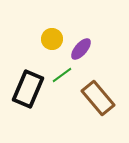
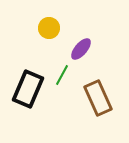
yellow circle: moved 3 px left, 11 px up
green line: rotated 25 degrees counterclockwise
brown rectangle: rotated 16 degrees clockwise
